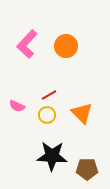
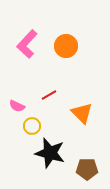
yellow circle: moved 15 px left, 11 px down
black star: moved 2 px left, 3 px up; rotated 12 degrees clockwise
